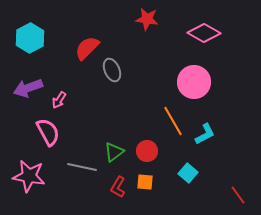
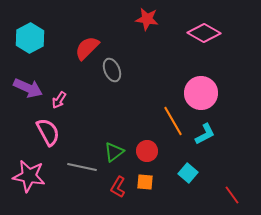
pink circle: moved 7 px right, 11 px down
purple arrow: rotated 136 degrees counterclockwise
red line: moved 6 px left
